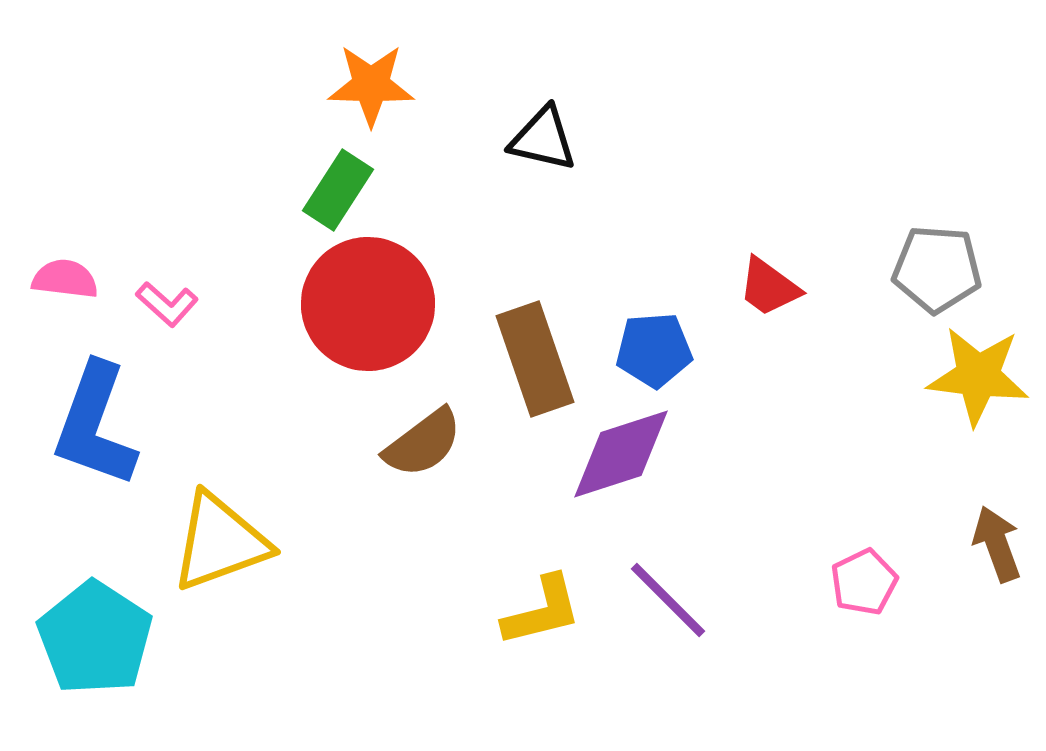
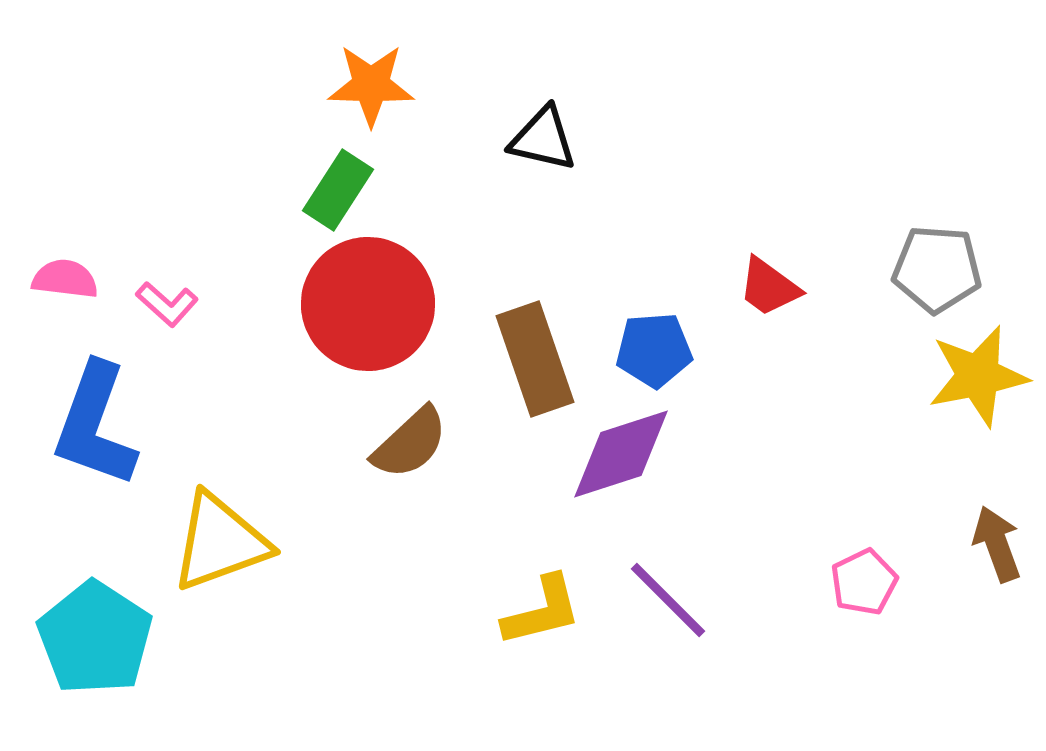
yellow star: rotated 18 degrees counterclockwise
brown semicircle: moved 13 px left; rotated 6 degrees counterclockwise
